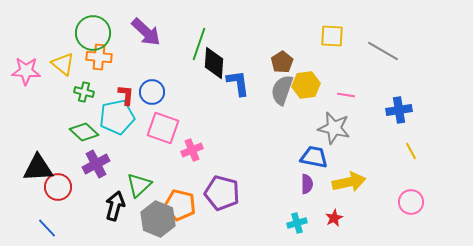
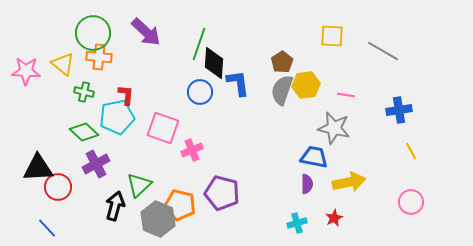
blue circle: moved 48 px right
